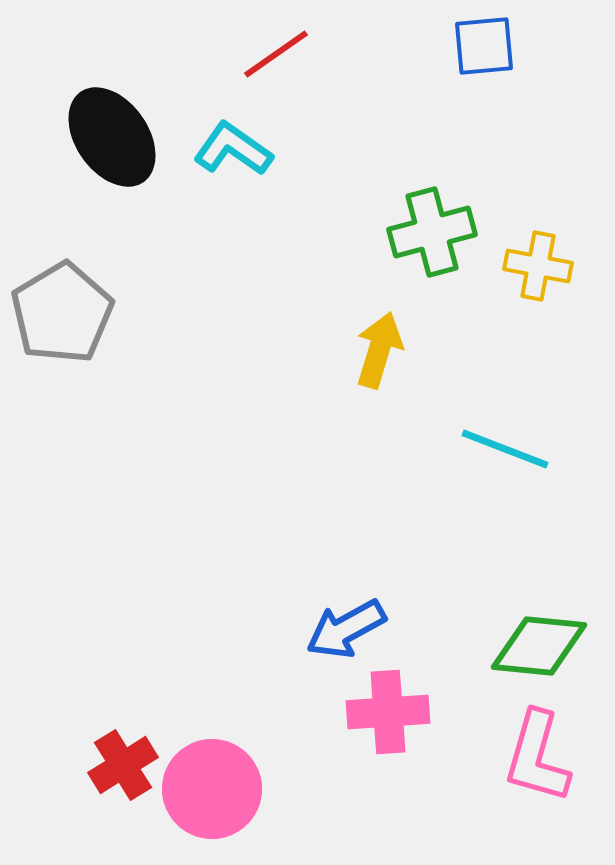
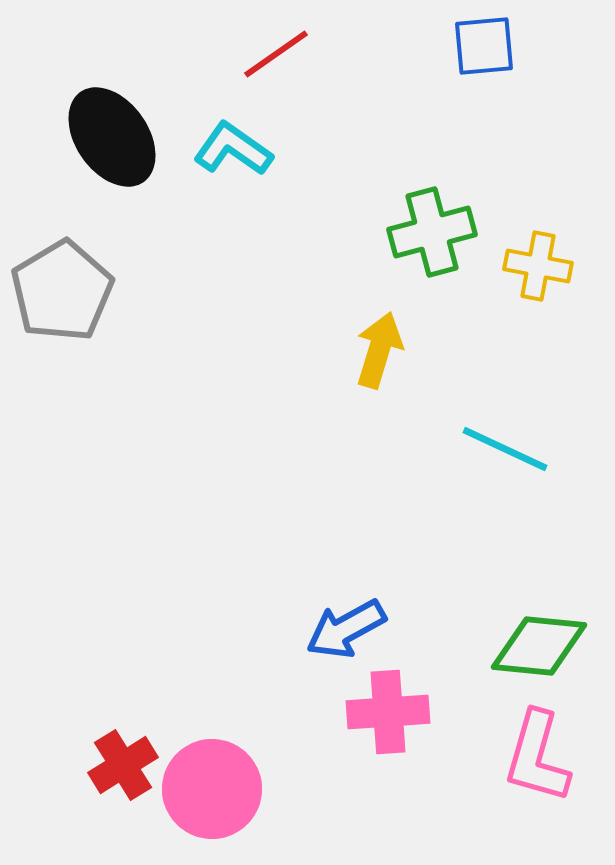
gray pentagon: moved 22 px up
cyan line: rotated 4 degrees clockwise
